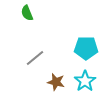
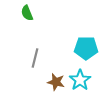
gray line: rotated 36 degrees counterclockwise
cyan star: moved 5 px left, 1 px up
